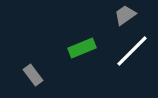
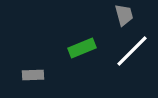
gray trapezoid: moved 1 px left; rotated 110 degrees clockwise
gray rectangle: rotated 55 degrees counterclockwise
